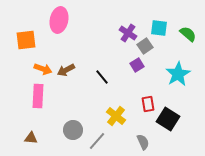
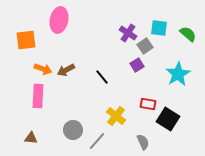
red rectangle: rotated 70 degrees counterclockwise
